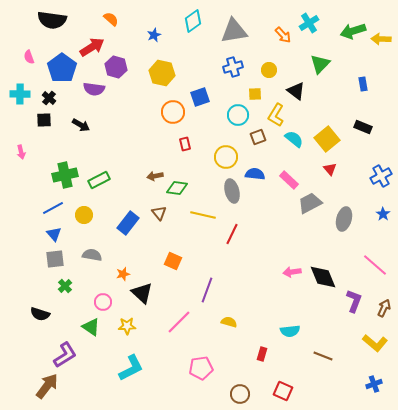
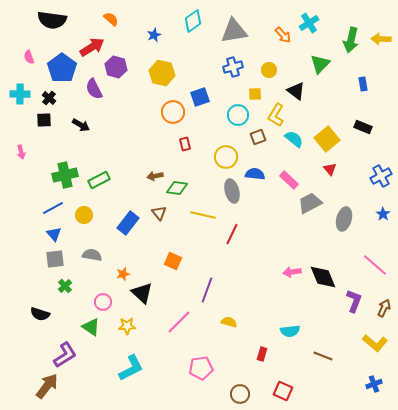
green arrow at (353, 31): moved 2 px left, 9 px down; rotated 60 degrees counterclockwise
purple semicircle at (94, 89): rotated 55 degrees clockwise
